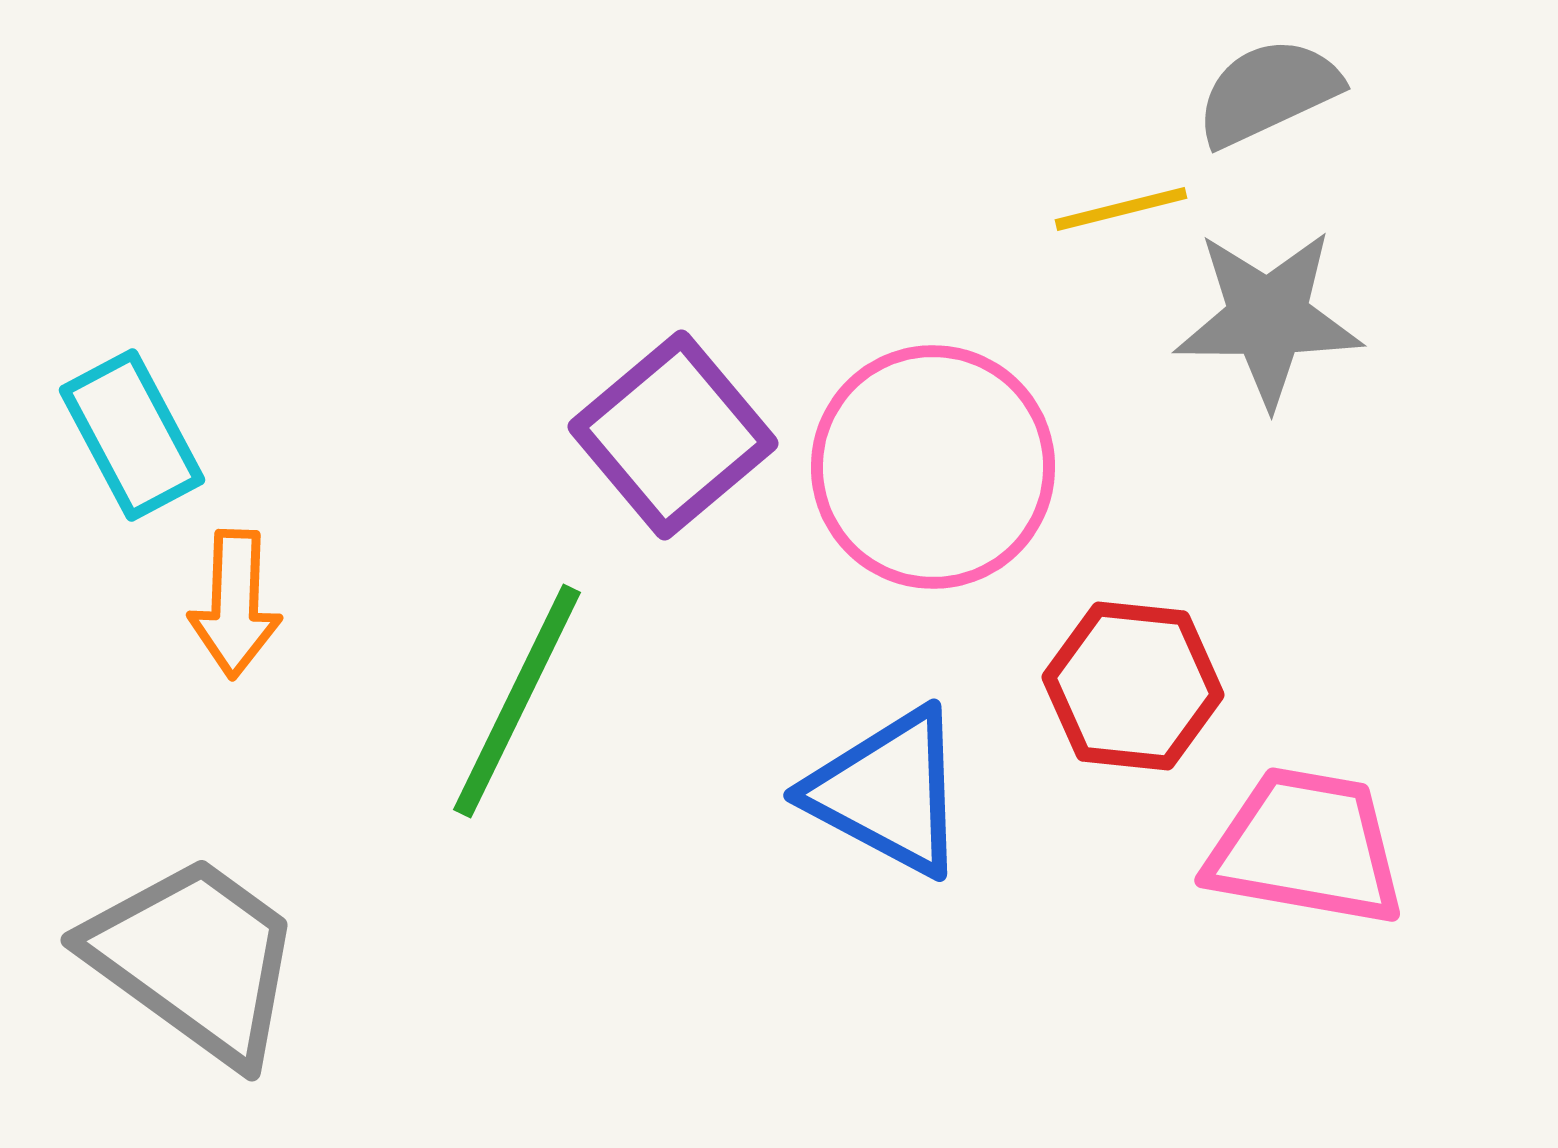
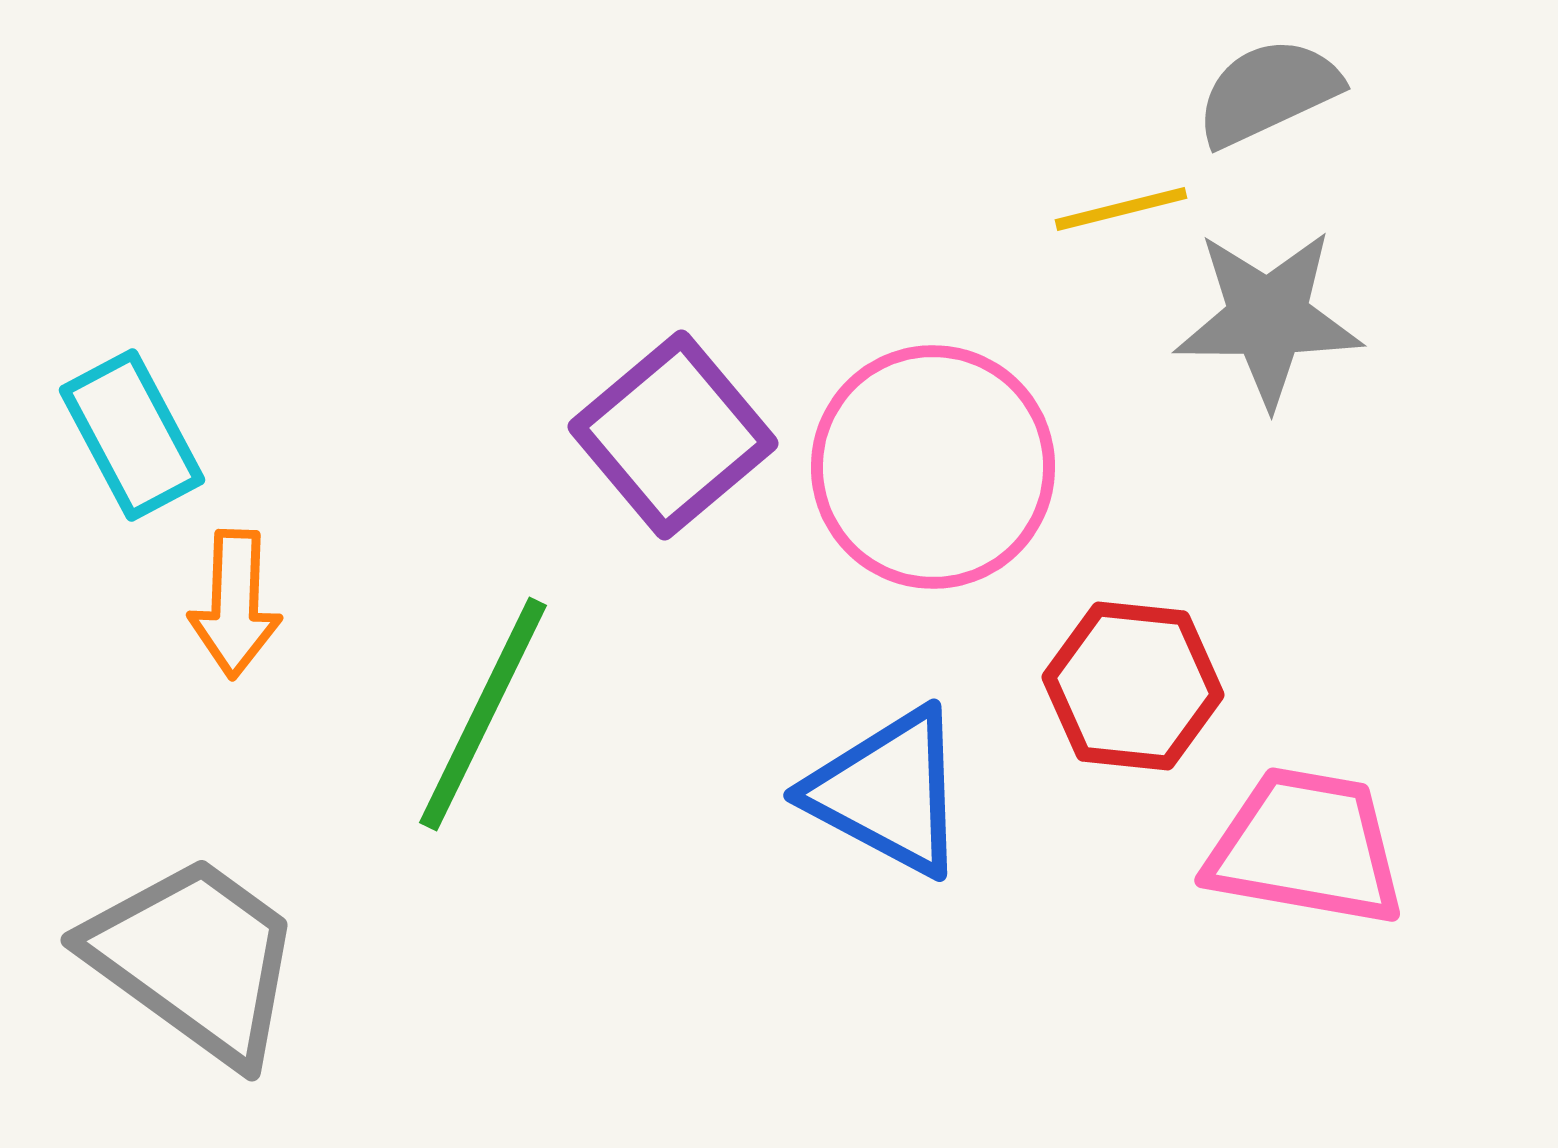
green line: moved 34 px left, 13 px down
